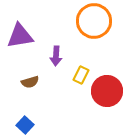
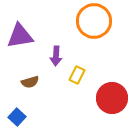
yellow rectangle: moved 4 px left
red circle: moved 5 px right, 7 px down
blue square: moved 8 px left, 8 px up
